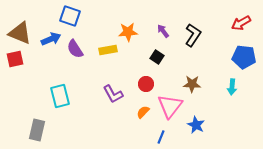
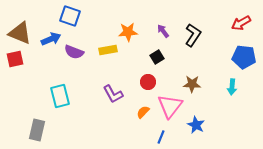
purple semicircle: moved 1 px left, 3 px down; rotated 36 degrees counterclockwise
black square: rotated 24 degrees clockwise
red circle: moved 2 px right, 2 px up
